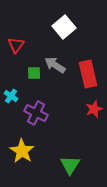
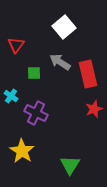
gray arrow: moved 5 px right, 3 px up
